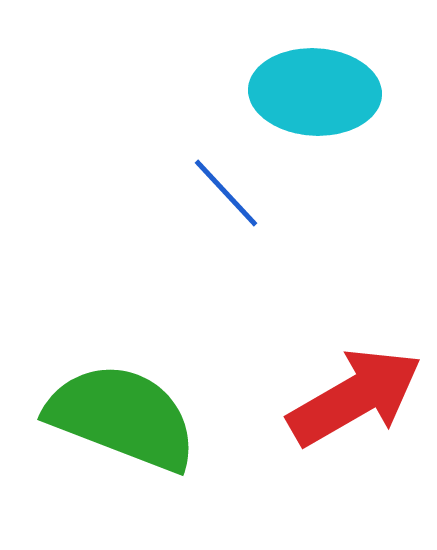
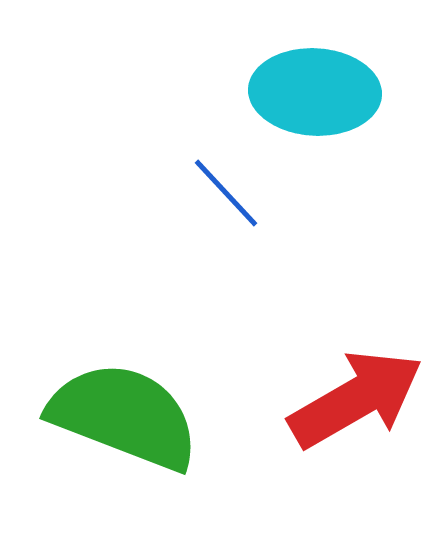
red arrow: moved 1 px right, 2 px down
green semicircle: moved 2 px right, 1 px up
